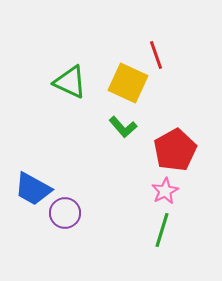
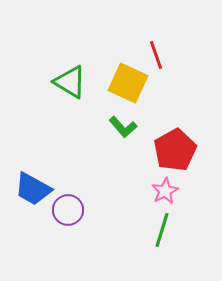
green triangle: rotated 6 degrees clockwise
purple circle: moved 3 px right, 3 px up
